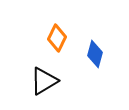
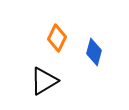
blue diamond: moved 1 px left, 2 px up
